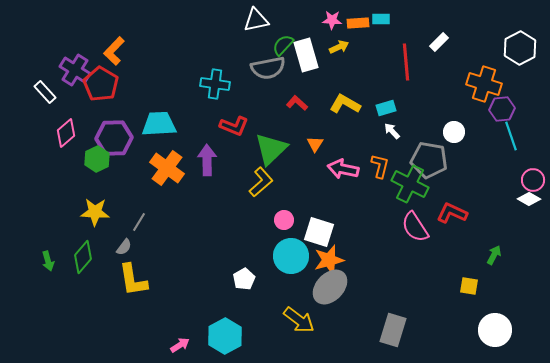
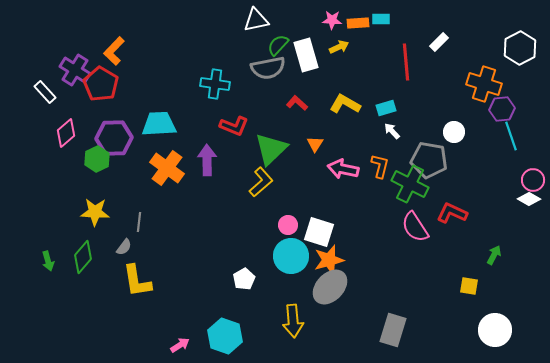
green semicircle at (283, 45): moved 5 px left
pink circle at (284, 220): moved 4 px right, 5 px down
gray line at (139, 222): rotated 24 degrees counterclockwise
yellow L-shape at (133, 280): moved 4 px right, 1 px down
yellow arrow at (299, 320): moved 6 px left, 1 px down; rotated 48 degrees clockwise
cyan hexagon at (225, 336): rotated 12 degrees counterclockwise
